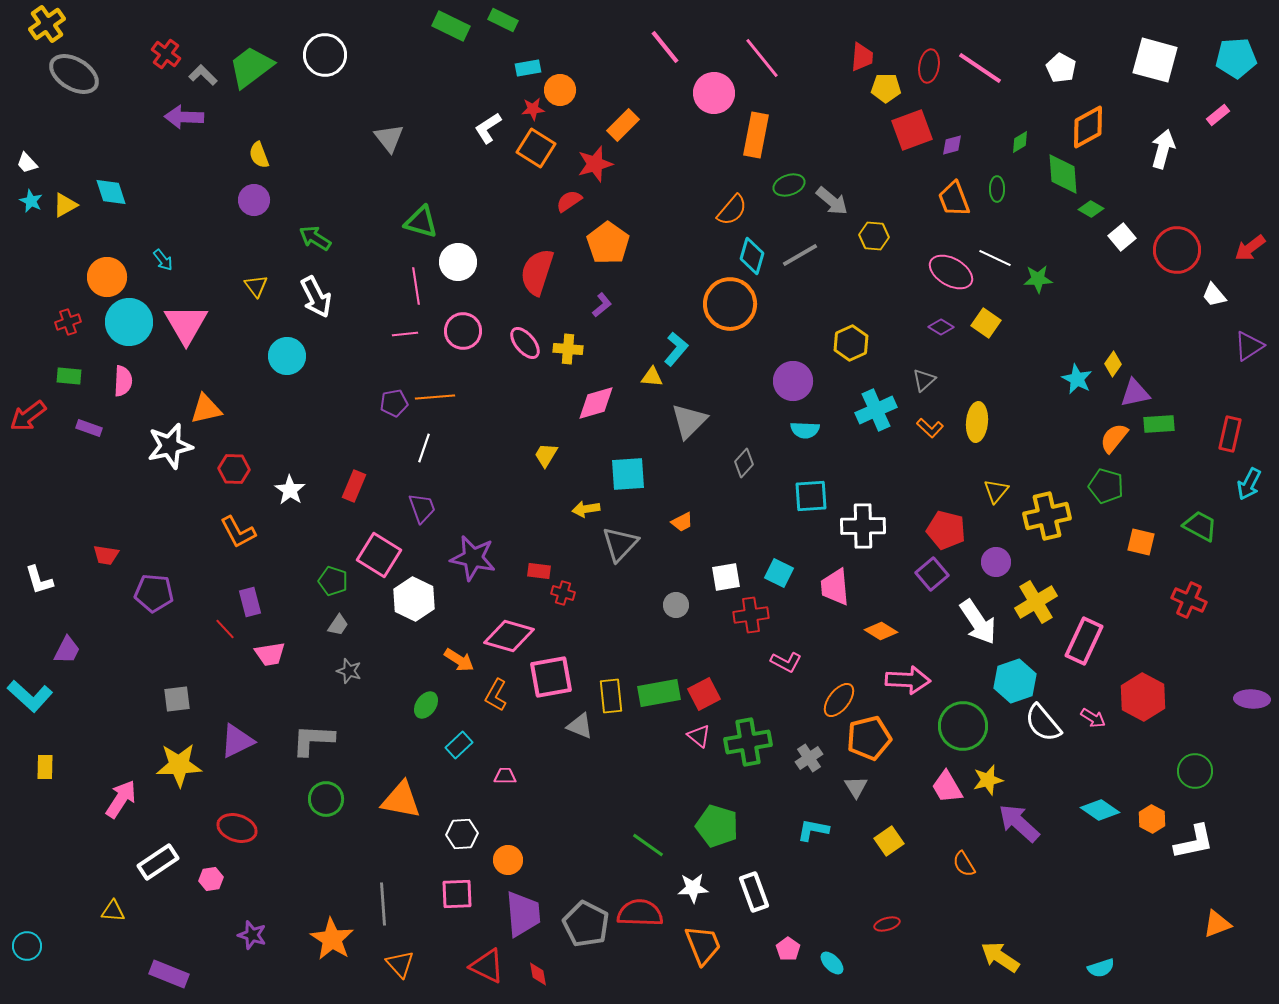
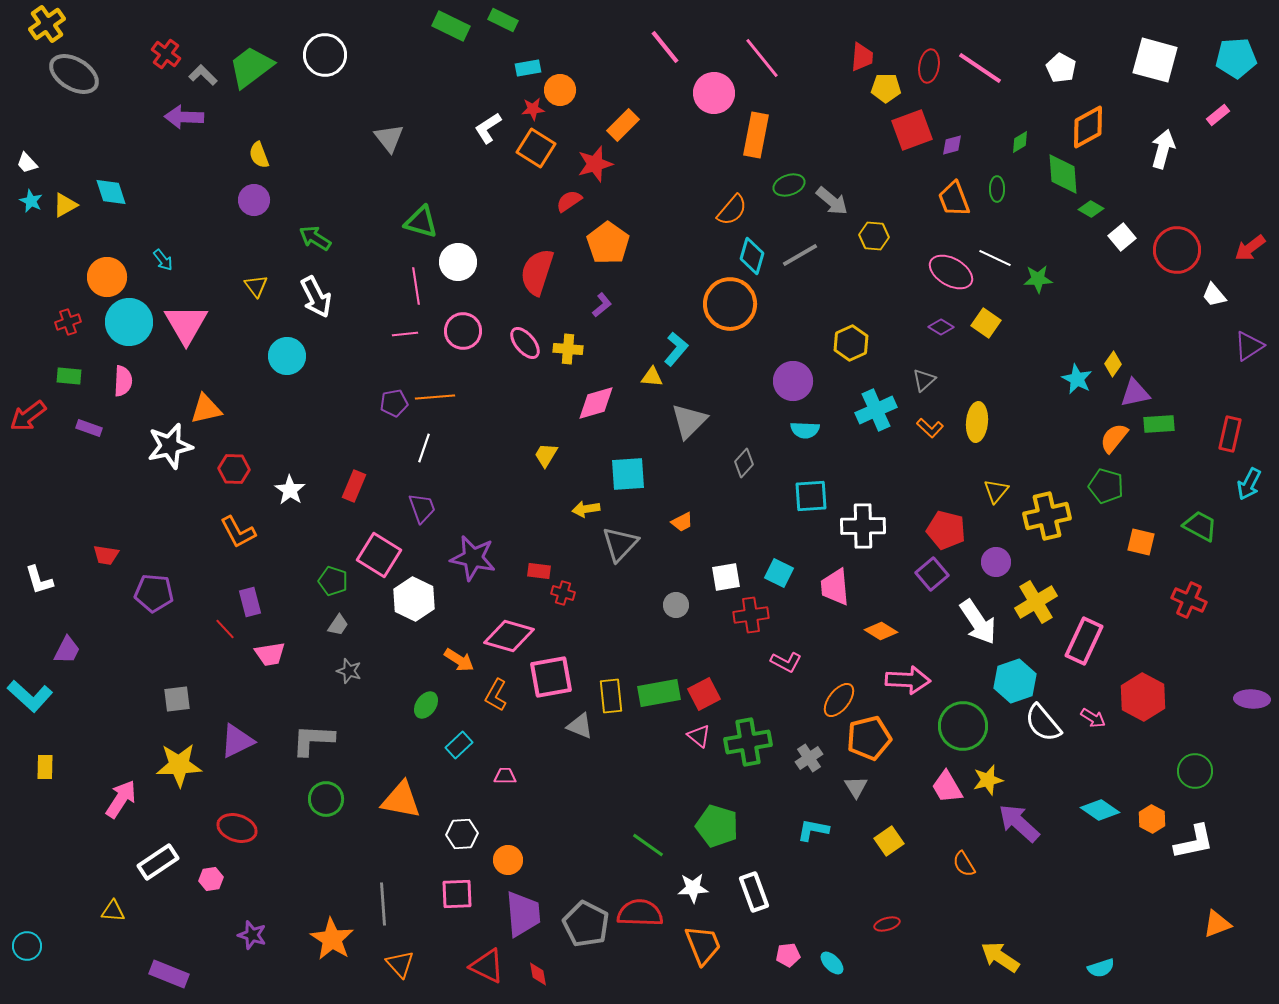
pink pentagon at (788, 949): moved 6 px down; rotated 30 degrees clockwise
